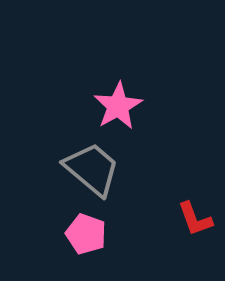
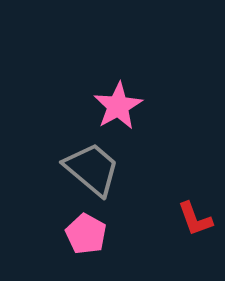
pink pentagon: rotated 9 degrees clockwise
